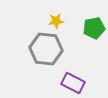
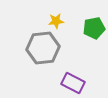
gray hexagon: moved 3 px left, 1 px up; rotated 12 degrees counterclockwise
